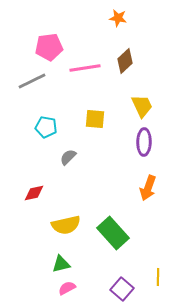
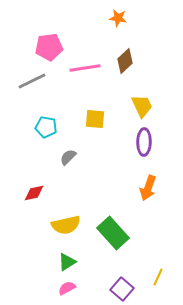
green triangle: moved 6 px right, 2 px up; rotated 18 degrees counterclockwise
yellow line: rotated 24 degrees clockwise
